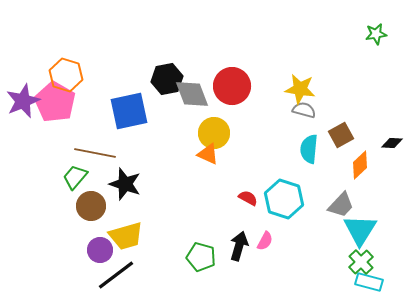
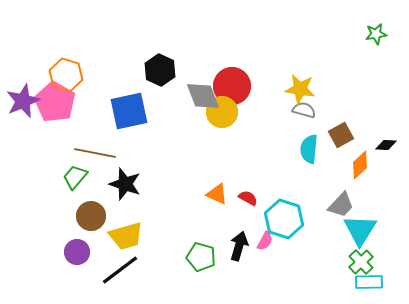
black hexagon: moved 7 px left, 9 px up; rotated 24 degrees counterclockwise
gray diamond: moved 11 px right, 2 px down
yellow circle: moved 8 px right, 21 px up
black diamond: moved 6 px left, 2 px down
orange triangle: moved 9 px right, 40 px down
cyan hexagon: moved 20 px down
brown circle: moved 10 px down
purple circle: moved 23 px left, 2 px down
black line: moved 4 px right, 5 px up
cyan rectangle: rotated 16 degrees counterclockwise
